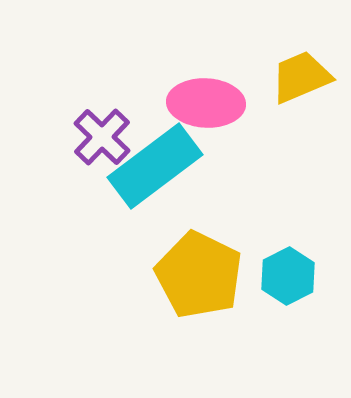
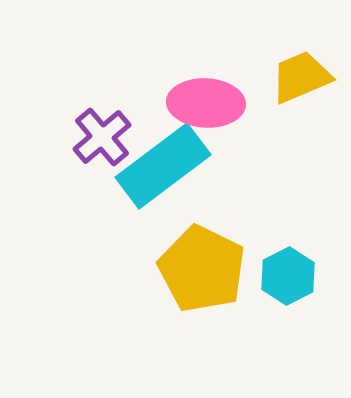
purple cross: rotated 6 degrees clockwise
cyan rectangle: moved 8 px right
yellow pentagon: moved 3 px right, 6 px up
